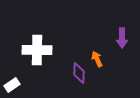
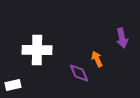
purple arrow: rotated 12 degrees counterclockwise
purple diamond: rotated 25 degrees counterclockwise
white rectangle: moved 1 px right; rotated 21 degrees clockwise
